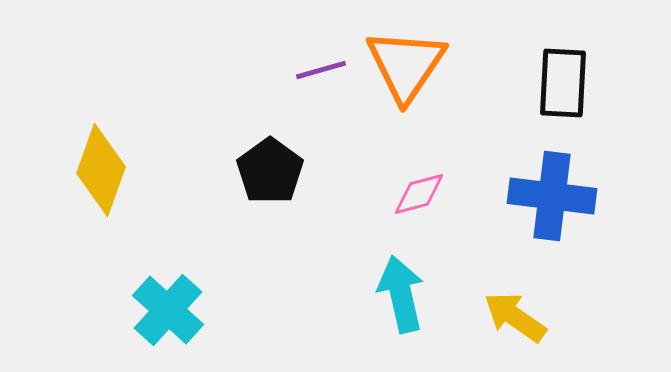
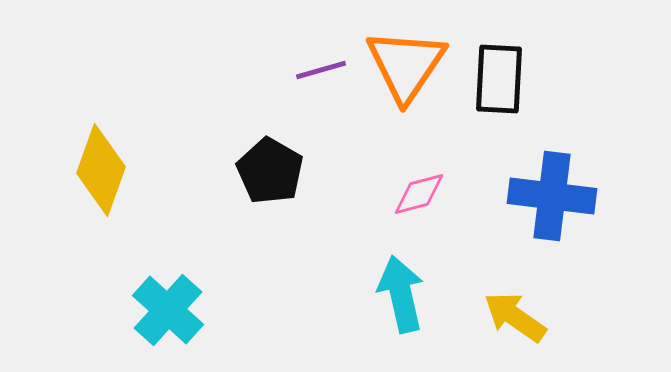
black rectangle: moved 64 px left, 4 px up
black pentagon: rotated 6 degrees counterclockwise
